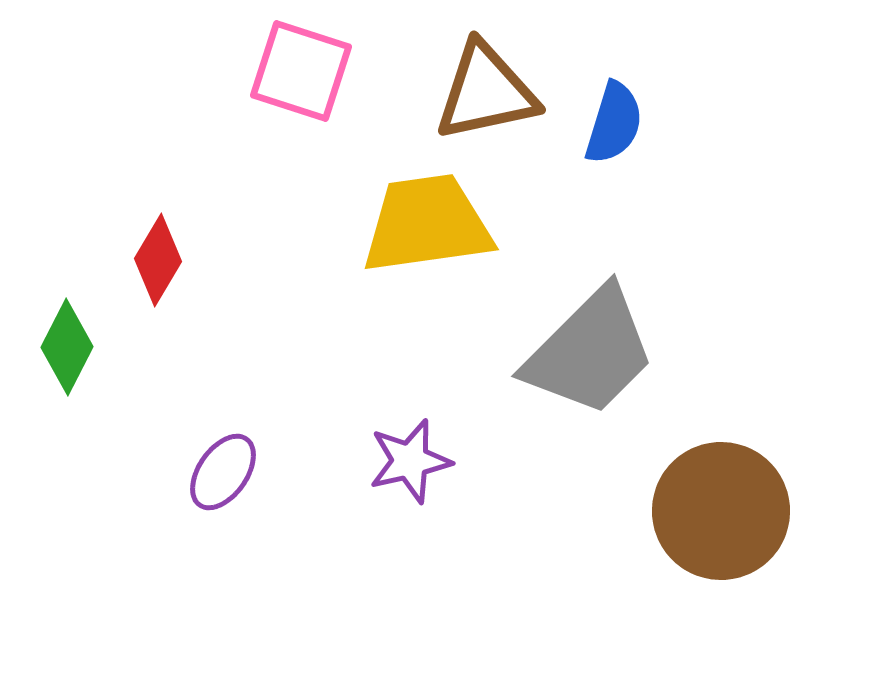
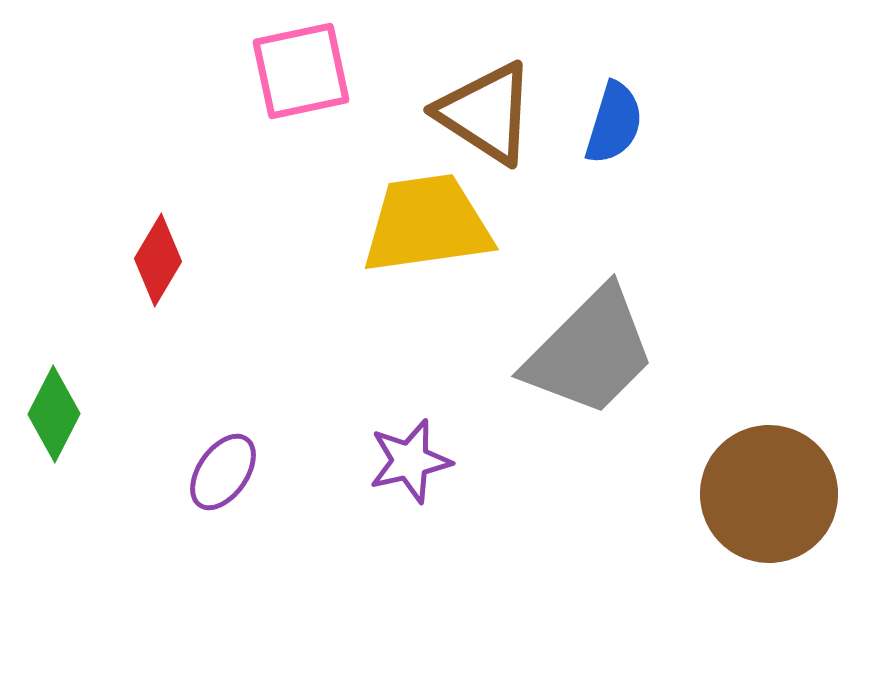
pink square: rotated 30 degrees counterclockwise
brown triangle: moved 21 px down; rotated 45 degrees clockwise
green diamond: moved 13 px left, 67 px down
brown circle: moved 48 px right, 17 px up
